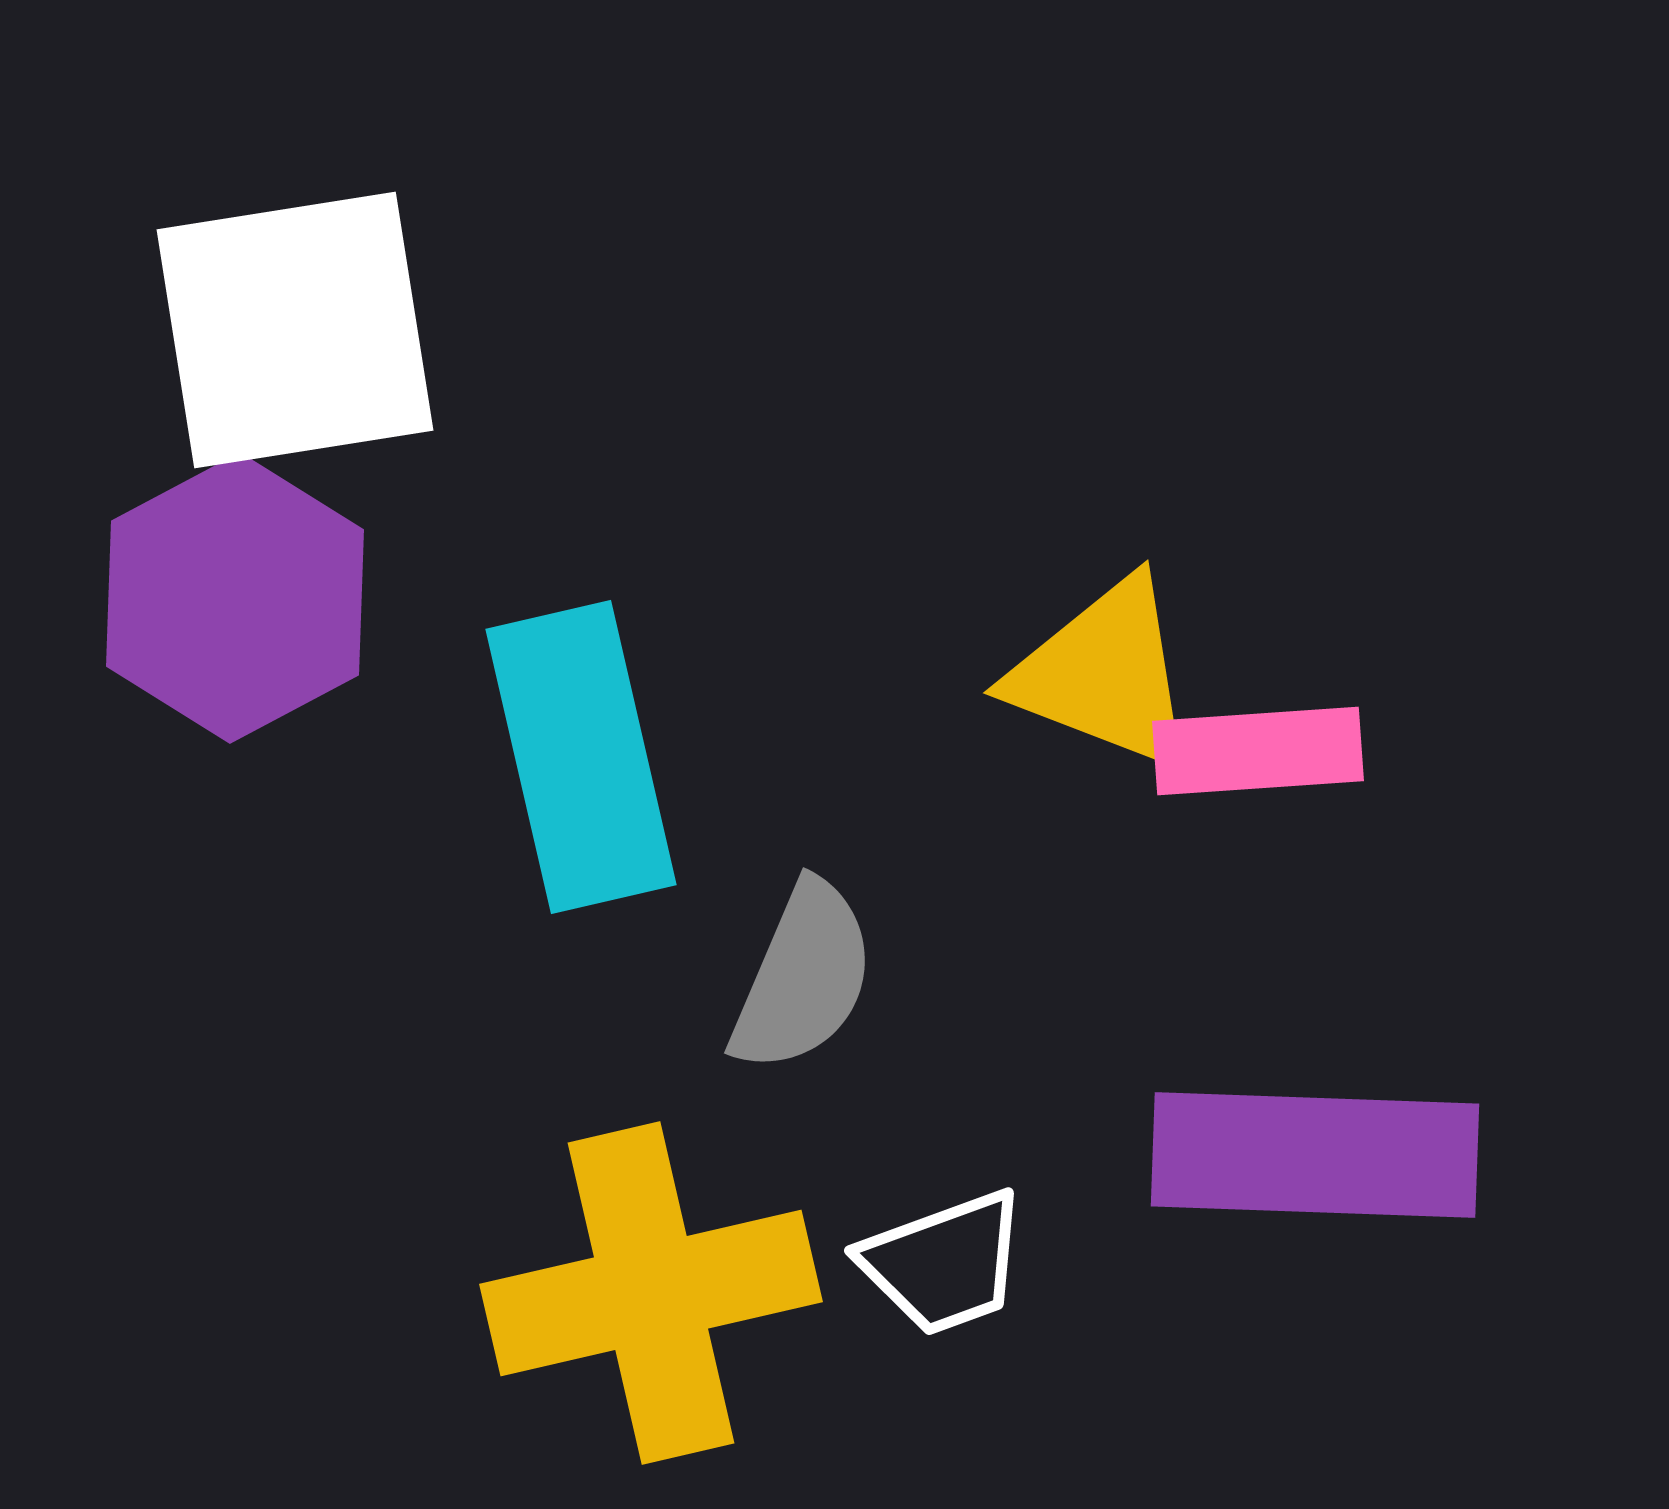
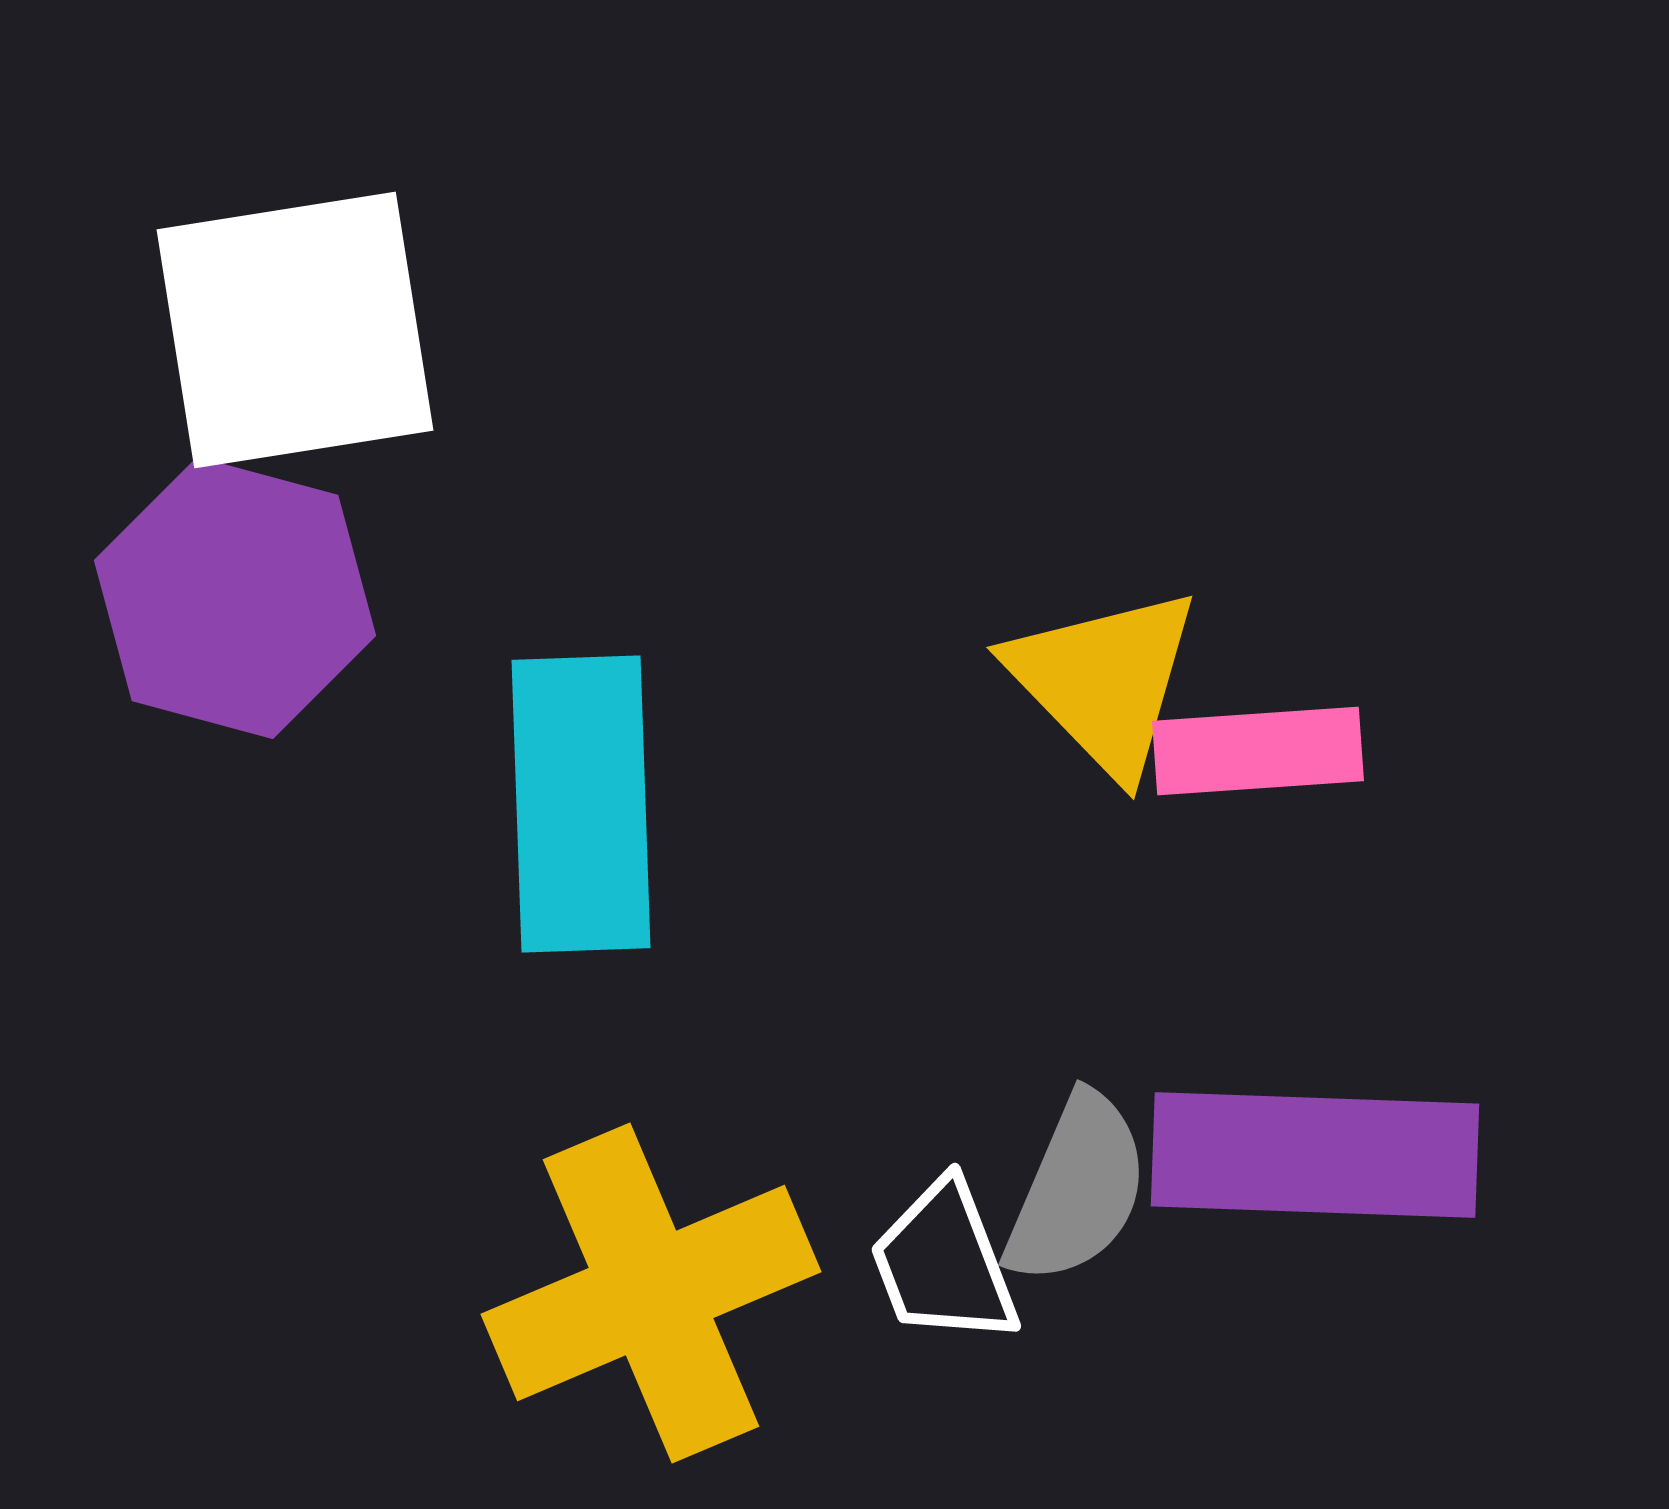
purple hexagon: rotated 17 degrees counterclockwise
yellow triangle: moved 7 px down; rotated 25 degrees clockwise
cyan rectangle: moved 47 px down; rotated 11 degrees clockwise
gray semicircle: moved 274 px right, 212 px down
white trapezoid: rotated 89 degrees clockwise
yellow cross: rotated 10 degrees counterclockwise
